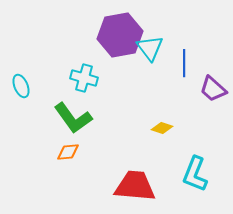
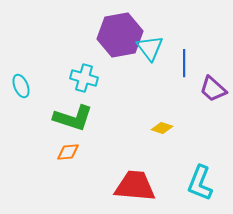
green L-shape: rotated 36 degrees counterclockwise
cyan L-shape: moved 5 px right, 9 px down
